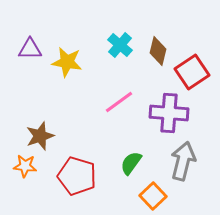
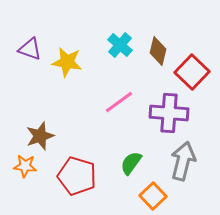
purple triangle: rotated 20 degrees clockwise
red square: rotated 12 degrees counterclockwise
